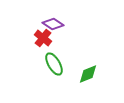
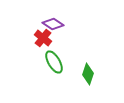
green ellipse: moved 2 px up
green diamond: rotated 50 degrees counterclockwise
